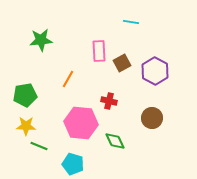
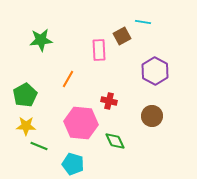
cyan line: moved 12 px right
pink rectangle: moved 1 px up
brown square: moved 27 px up
green pentagon: rotated 20 degrees counterclockwise
brown circle: moved 2 px up
